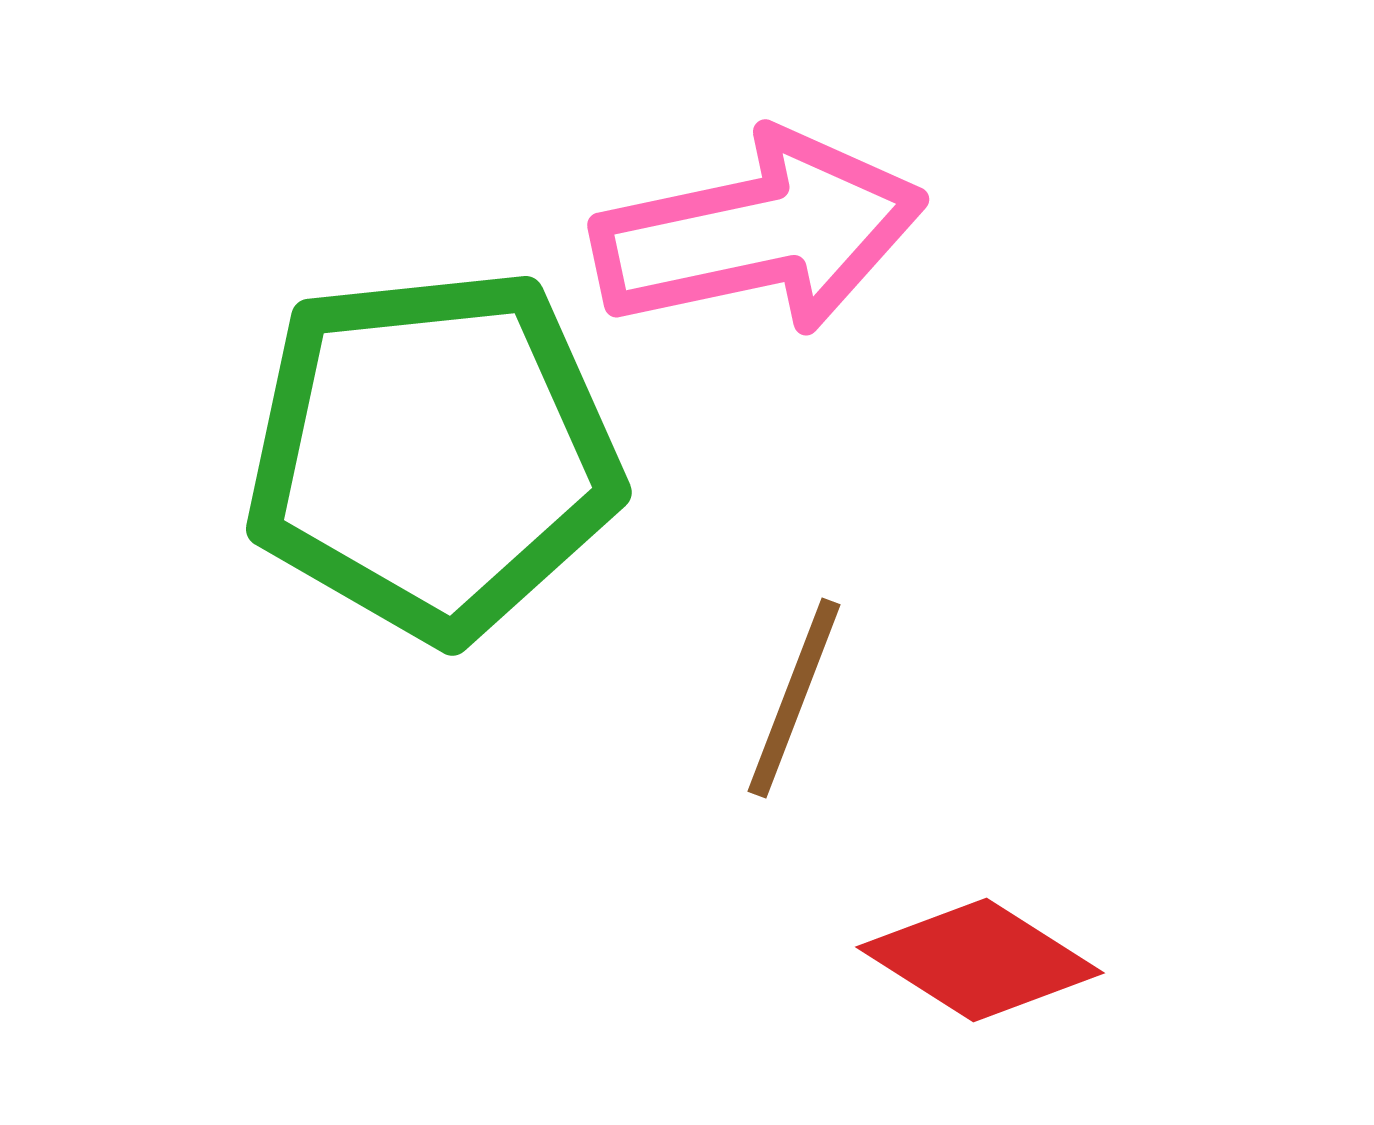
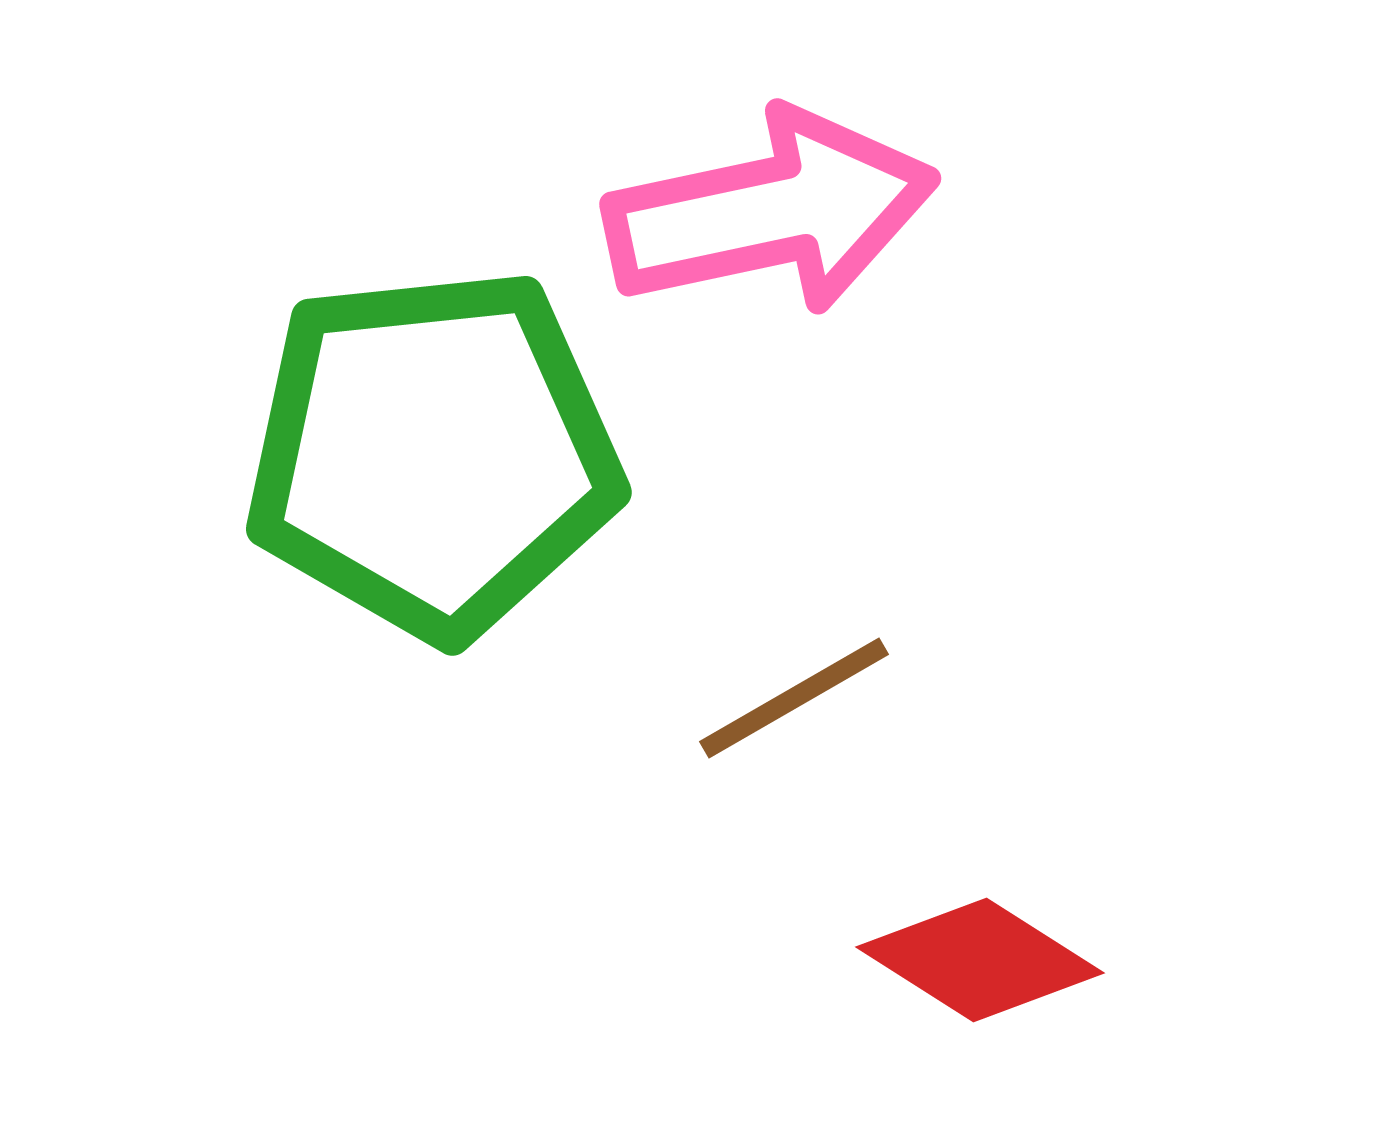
pink arrow: moved 12 px right, 21 px up
brown line: rotated 39 degrees clockwise
